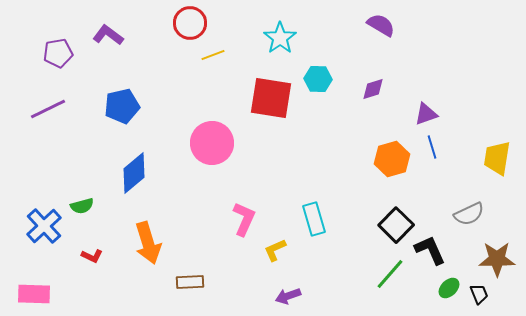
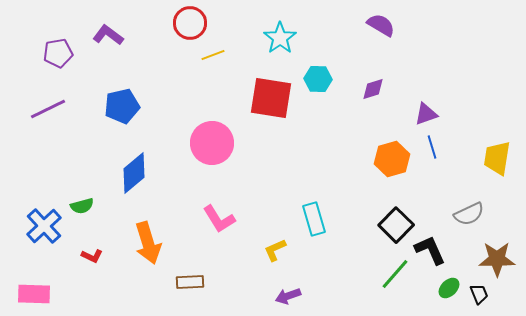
pink L-shape: moved 25 px left; rotated 124 degrees clockwise
green line: moved 5 px right
